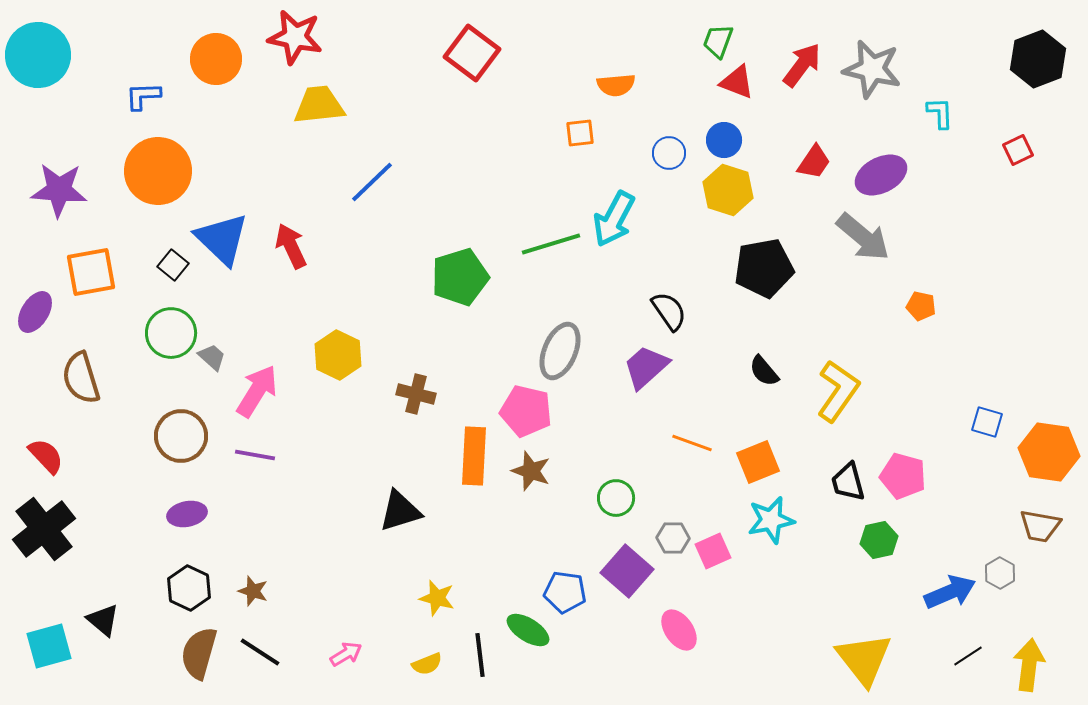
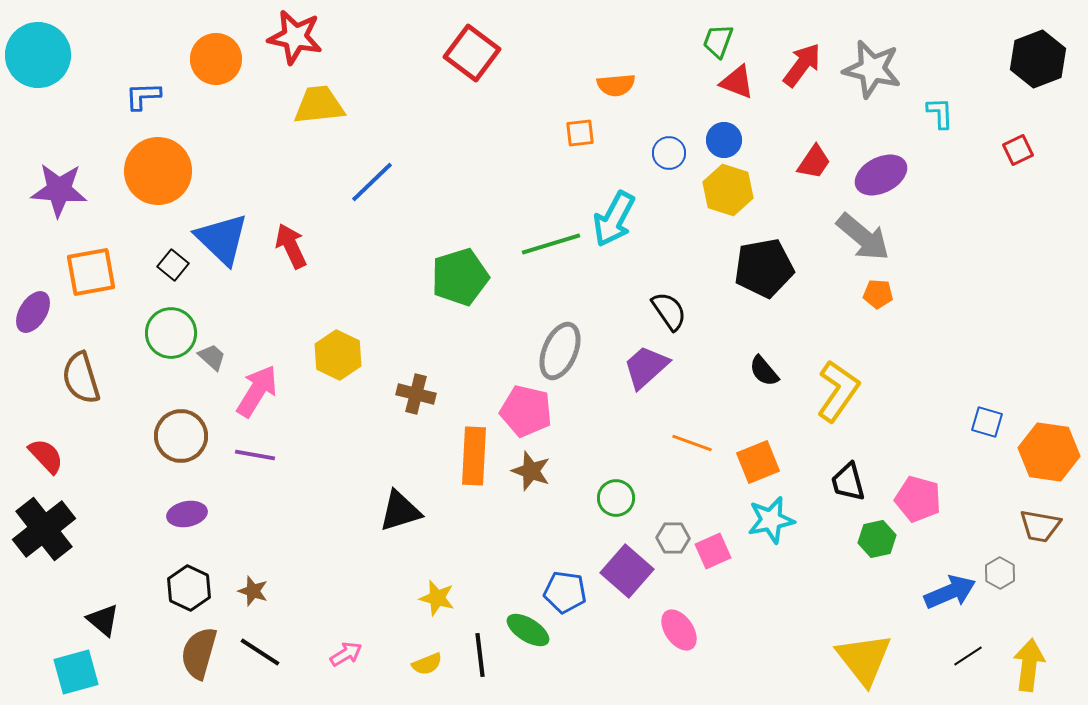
orange pentagon at (921, 306): moved 43 px left, 12 px up; rotated 8 degrees counterclockwise
purple ellipse at (35, 312): moved 2 px left
pink pentagon at (903, 476): moved 15 px right, 23 px down
green hexagon at (879, 540): moved 2 px left, 1 px up
cyan square at (49, 646): moved 27 px right, 26 px down
